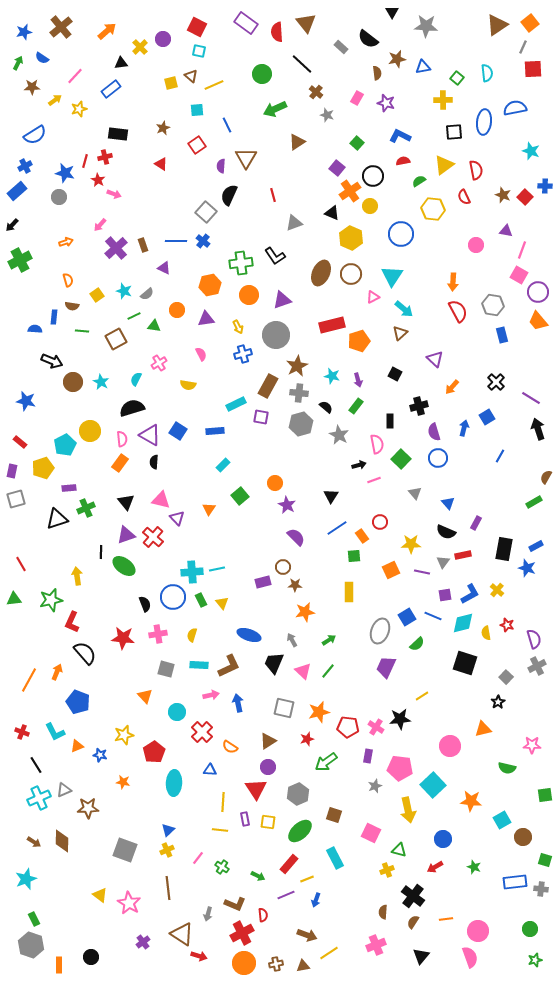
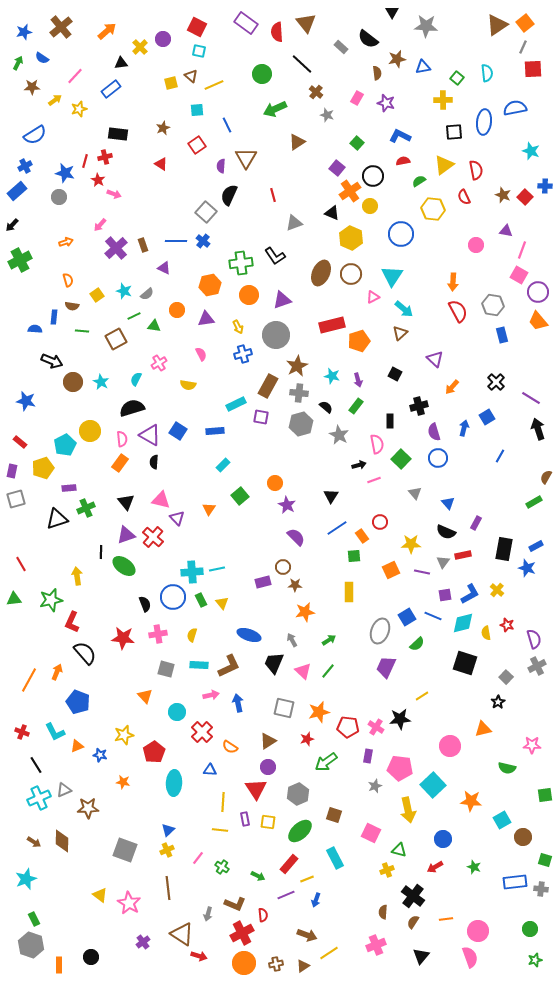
orange square at (530, 23): moved 5 px left
brown triangle at (303, 966): rotated 24 degrees counterclockwise
